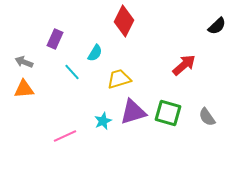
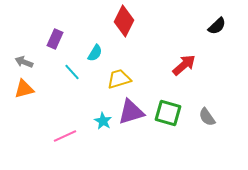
orange triangle: rotated 10 degrees counterclockwise
purple triangle: moved 2 px left
cyan star: rotated 18 degrees counterclockwise
